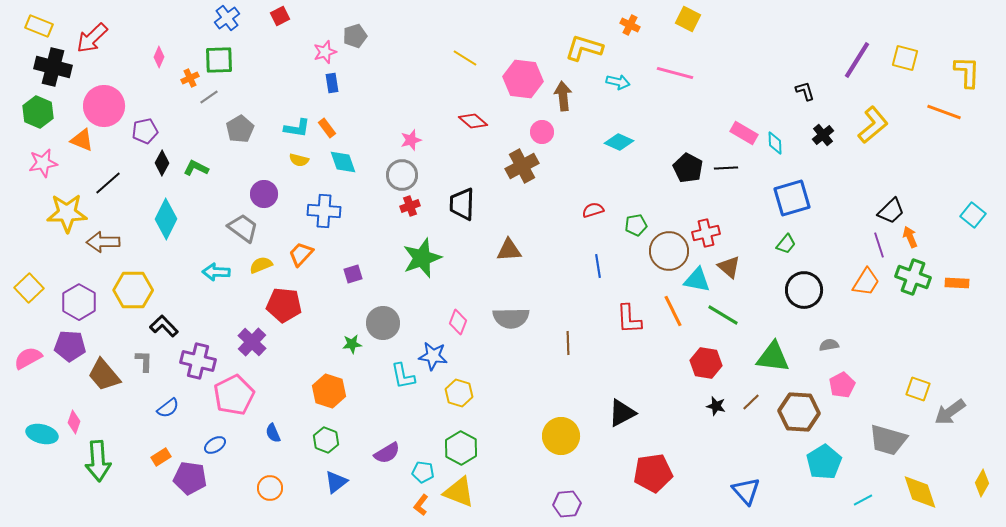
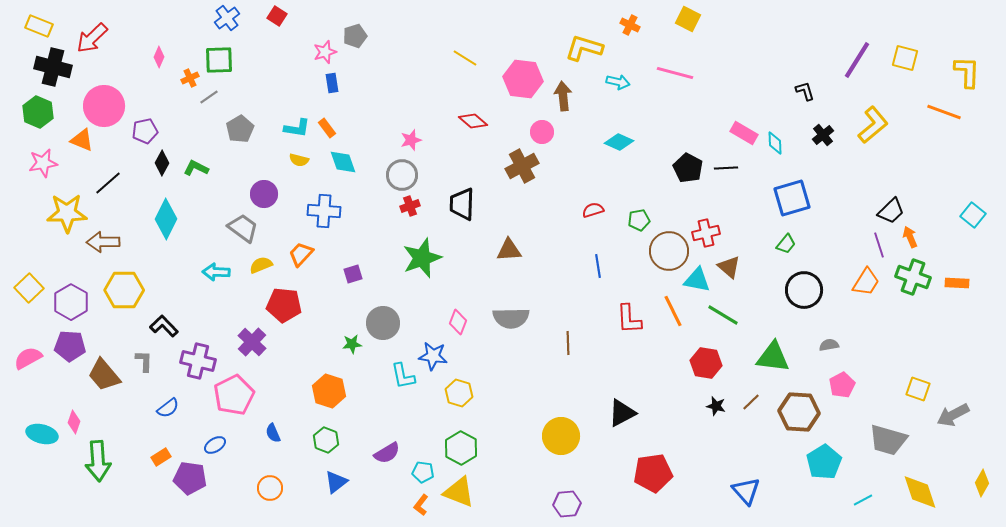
red square at (280, 16): moved 3 px left; rotated 30 degrees counterclockwise
green pentagon at (636, 225): moved 3 px right, 5 px up
yellow hexagon at (133, 290): moved 9 px left
purple hexagon at (79, 302): moved 8 px left
gray arrow at (950, 412): moved 3 px right, 3 px down; rotated 8 degrees clockwise
